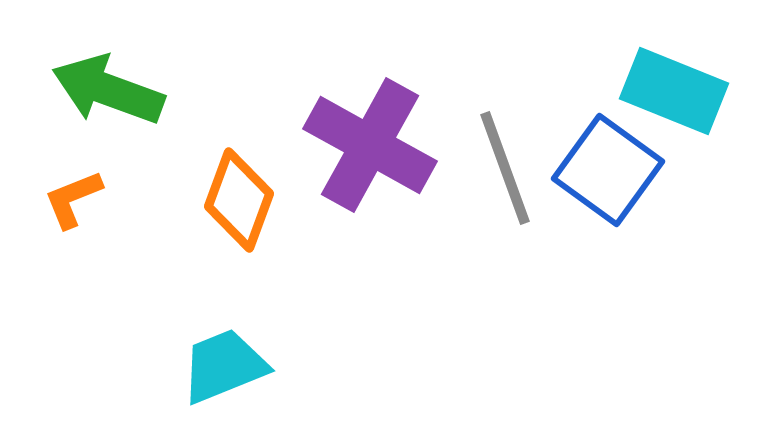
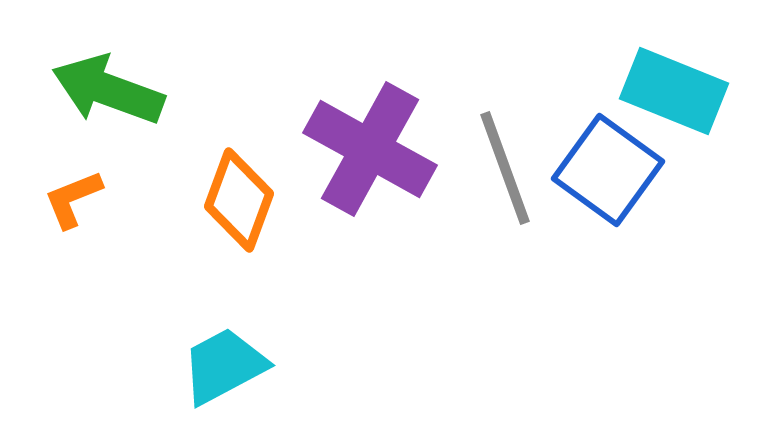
purple cross: moved 4 px down
cyan trapezoid: rotated 6 degrees counterclockwise
